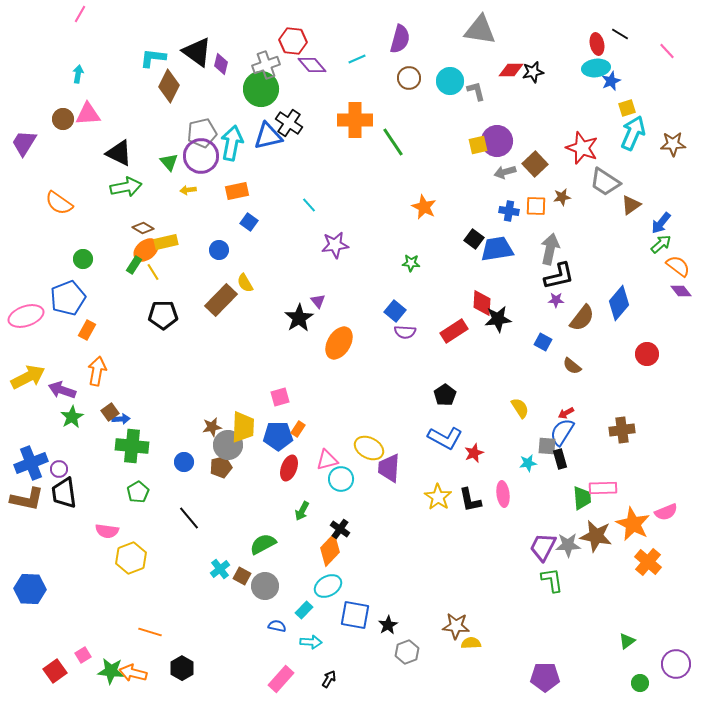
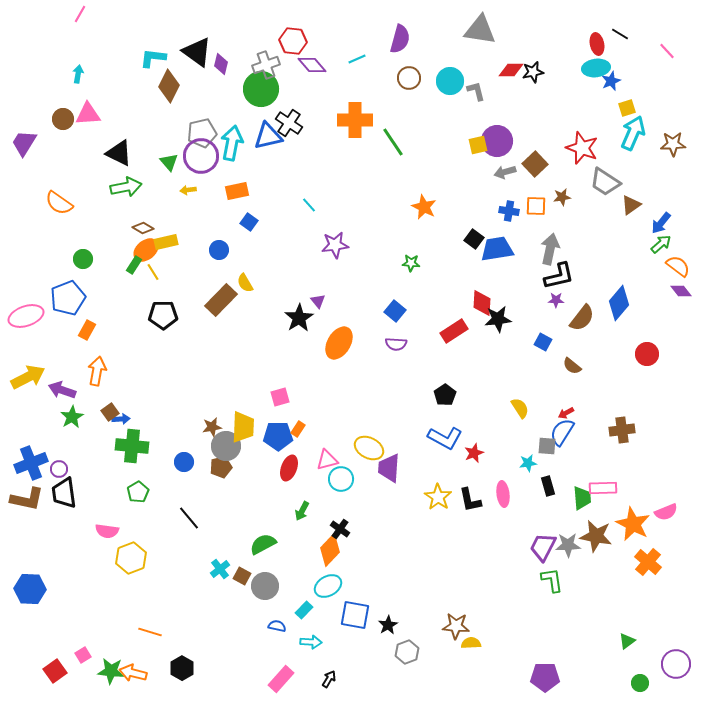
purple semicircle at (405, 332): moved 9 px left, 12 px down
gray circle at (228, 445): moved 2 px left, 1 px down
black rectangle at (560, 459): moved 12 px left, 27 px down
